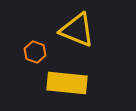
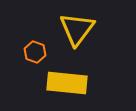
yellow triangle: moved 1 px up; rotated 45 degrees clockwise
